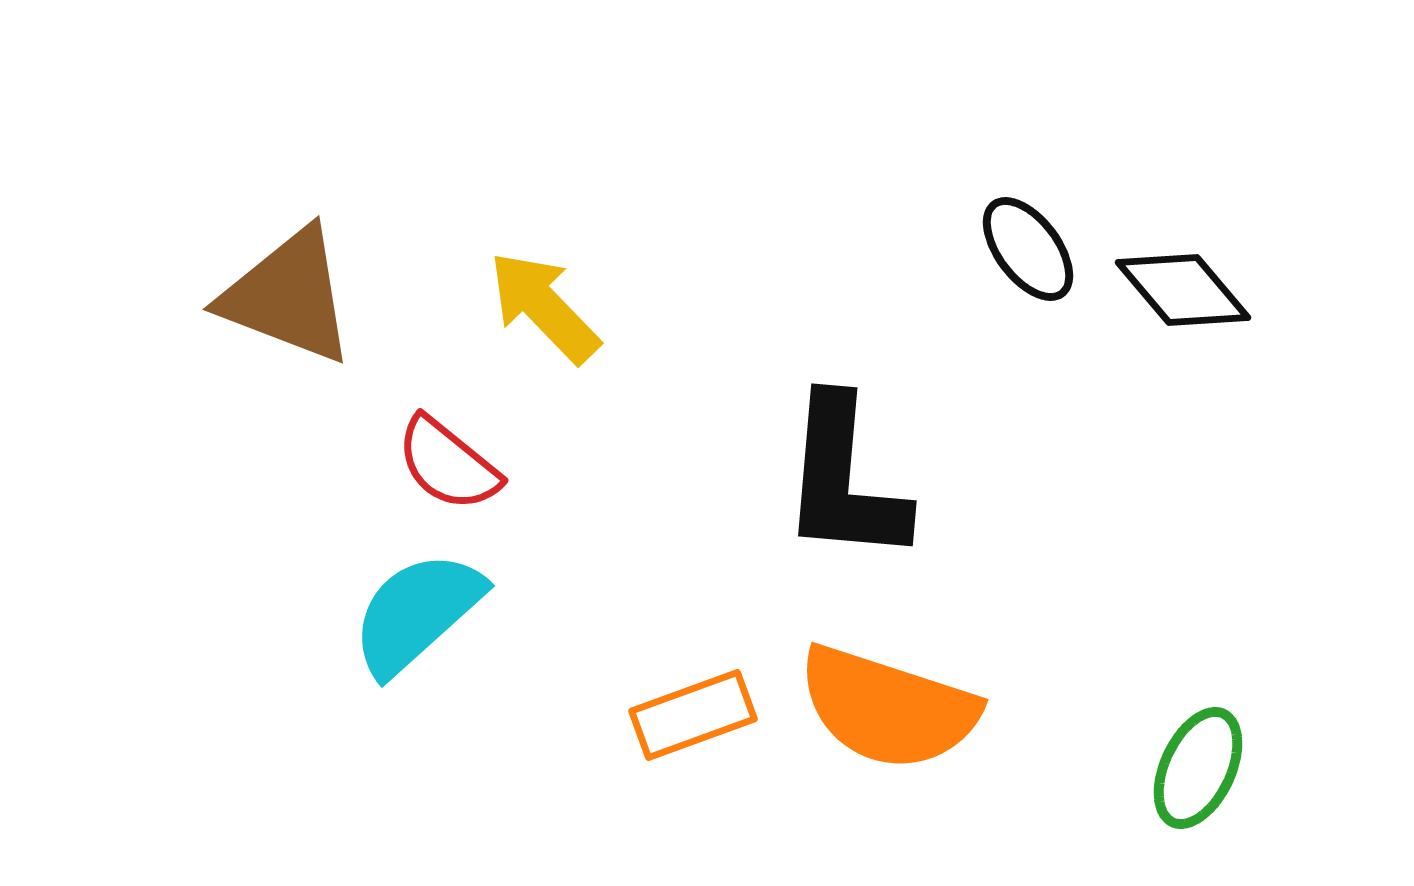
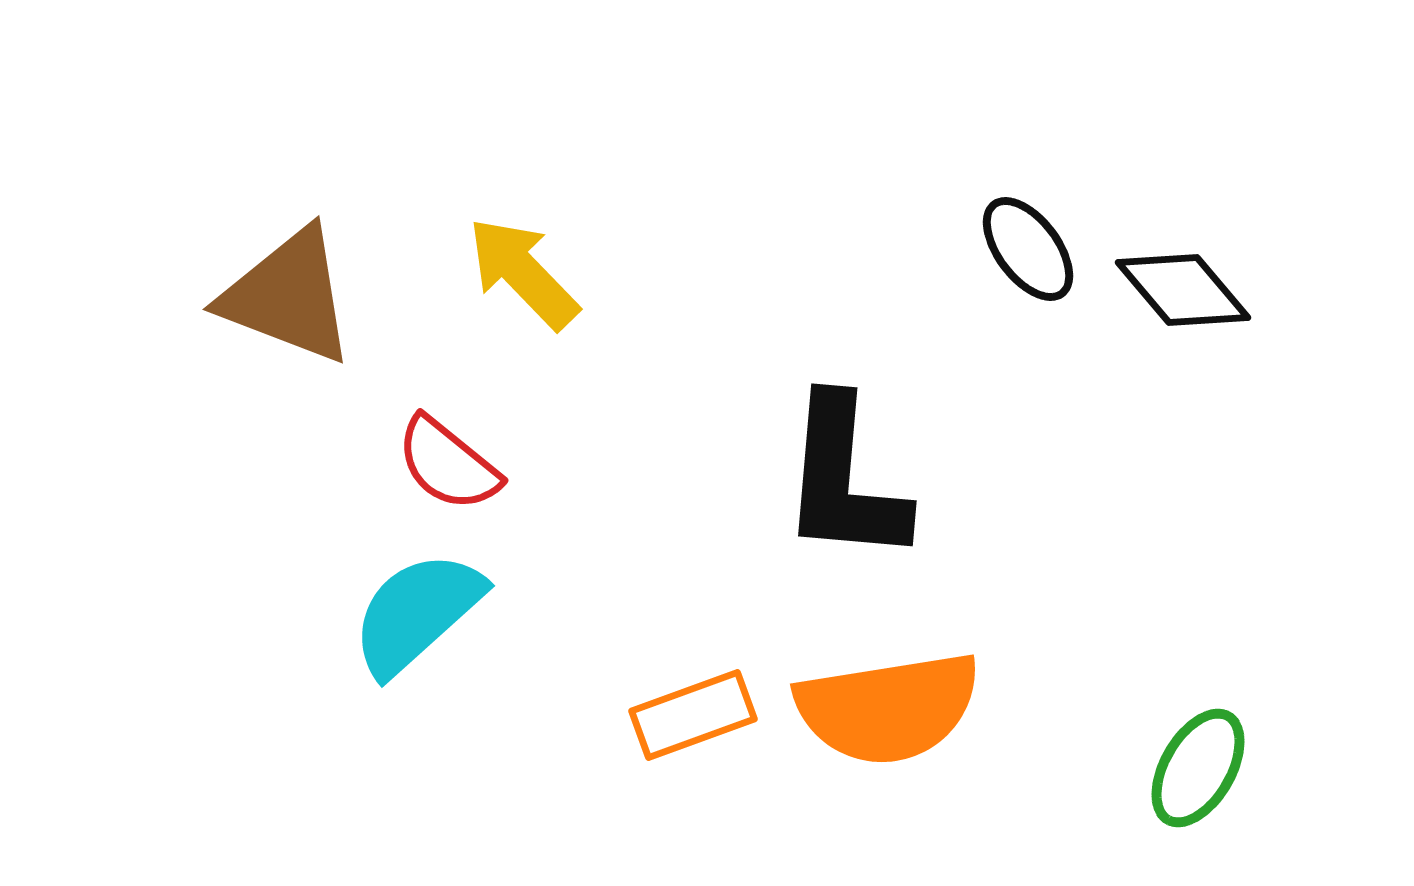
yellow arrow: moved 21 px left, 34 px up
orange semicircle: rotated 27 degrees counterclockwise
green ellipse: rotated 5 degrees clockwise
